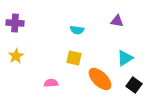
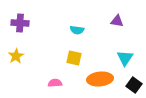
purple cross: moved 5 px right
cyan triangle: rotated 24 degrees counterclockwise
orange ellipse: rotated 50 degrees counterclockwise
pink semicircle: moved 4 px right
